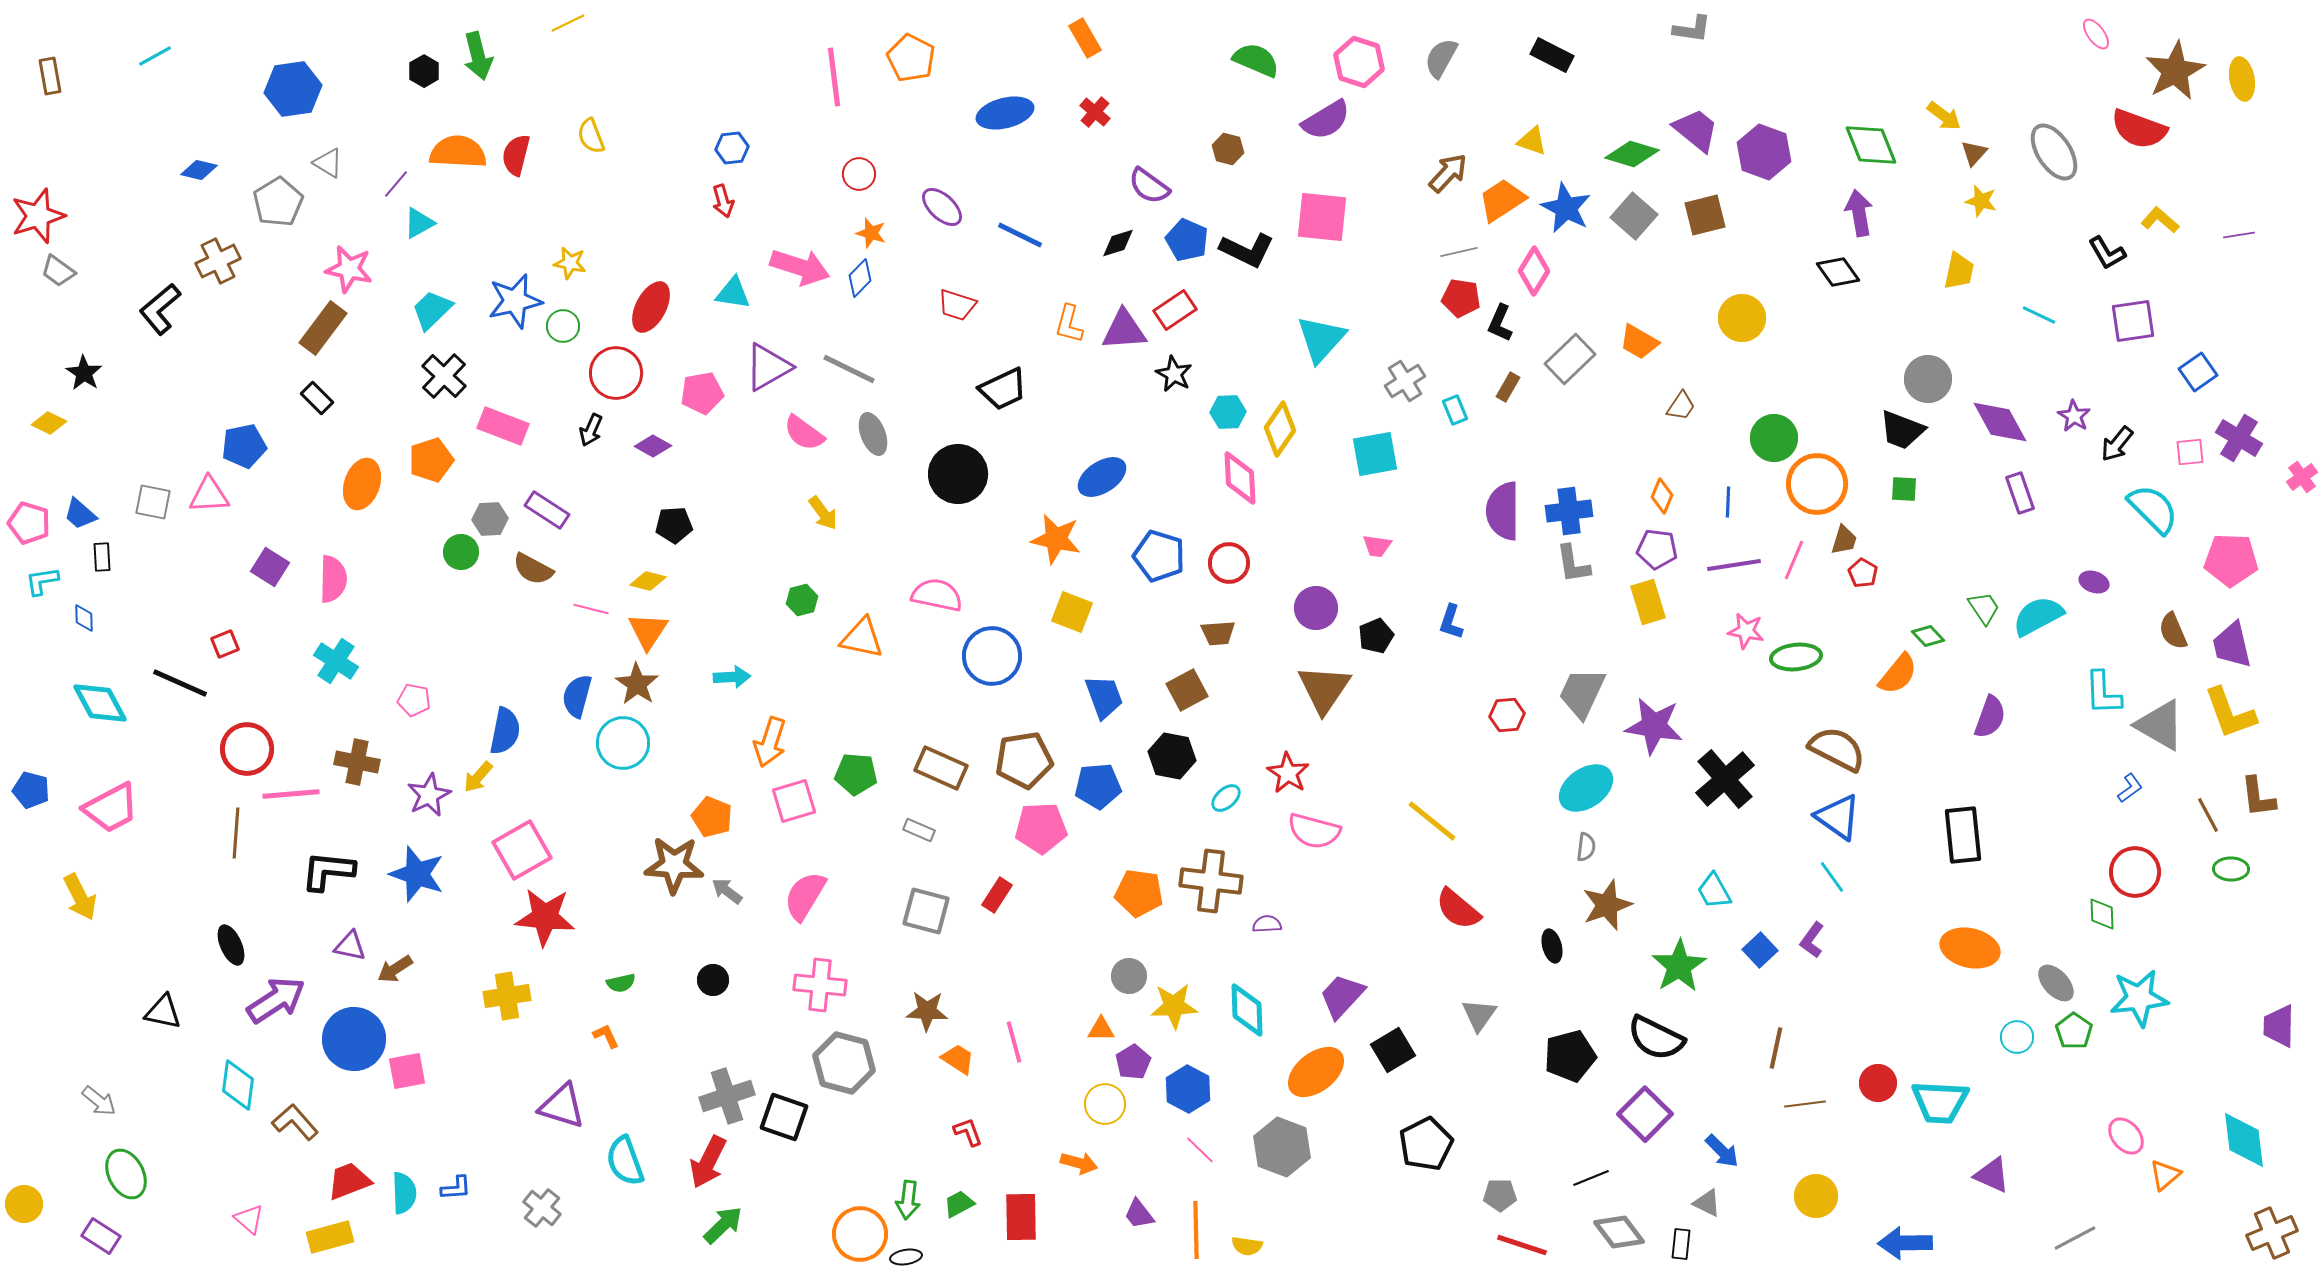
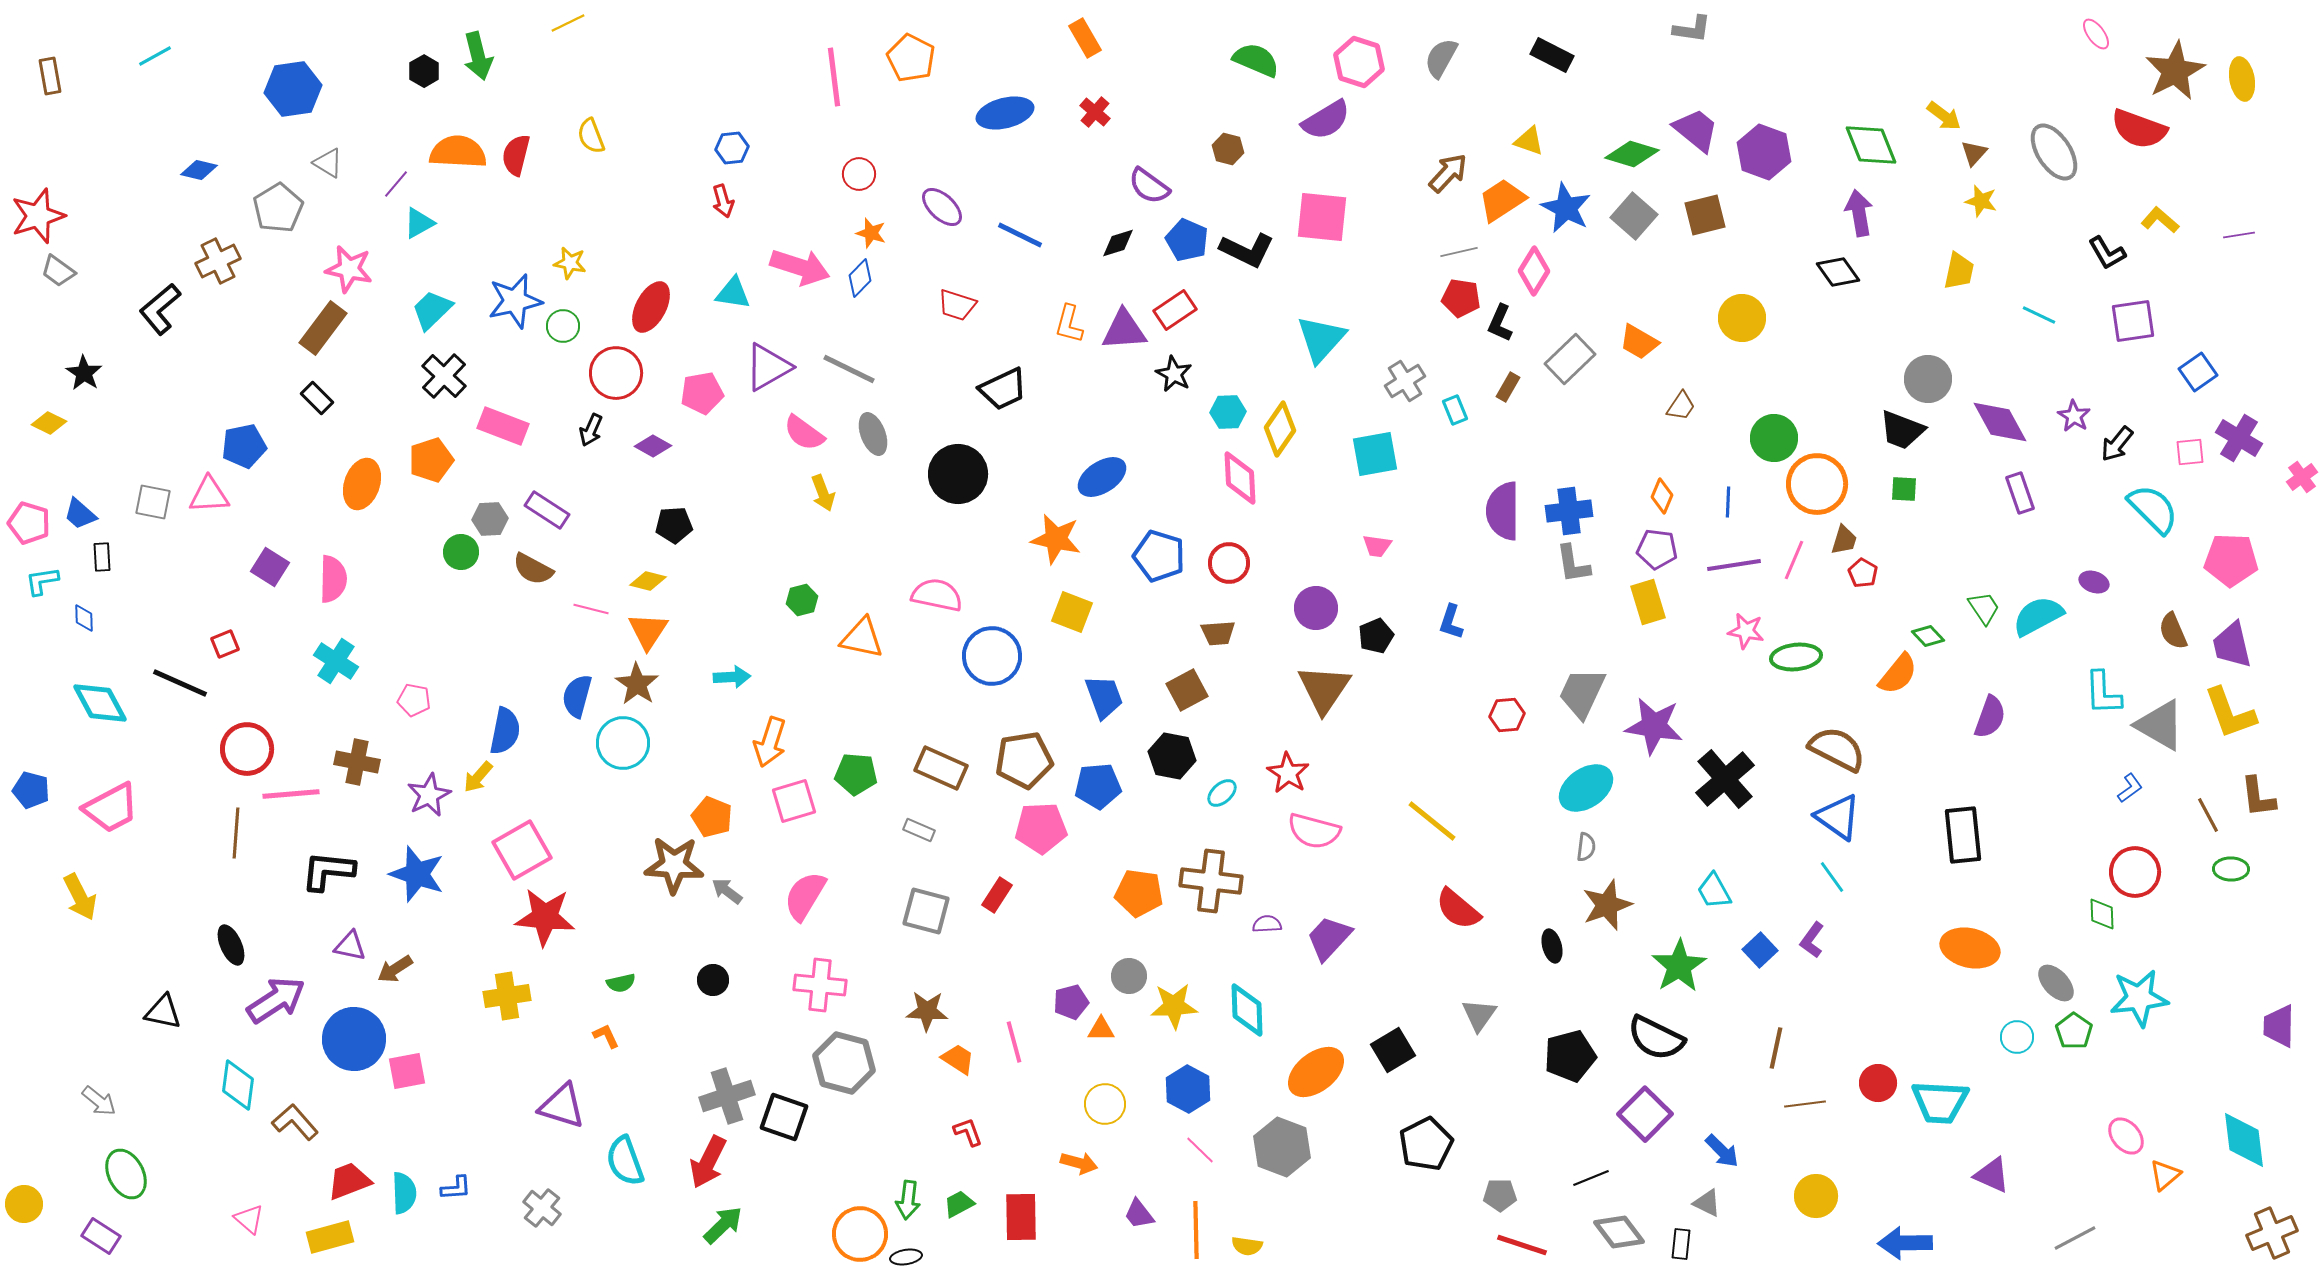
yellow triangle at (1532, 141): moved 3 px left
gray pentagon at (278, 202): moved 6 px down
yellow arrow at (823, 513): moved 20 px up; rotated 15 degrees clockwise
cyan ellipse at (1226, 798): moved 4 px left, 5 px up
purple trapezoid at (1342, 996): moved 13 px left, 58 px up
purple pentagon at (1133, 1062): moved 62 px left, 60 px up; rotated 16 degrees clockwise
